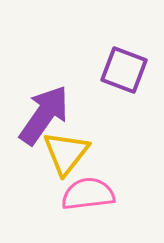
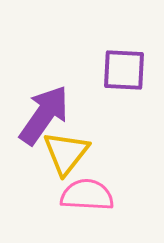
purple square: rotated 18 degrees counterclockwise
pink semicircle: moved 1 px left, 1 px down; rotated 10 degrees clockwise
